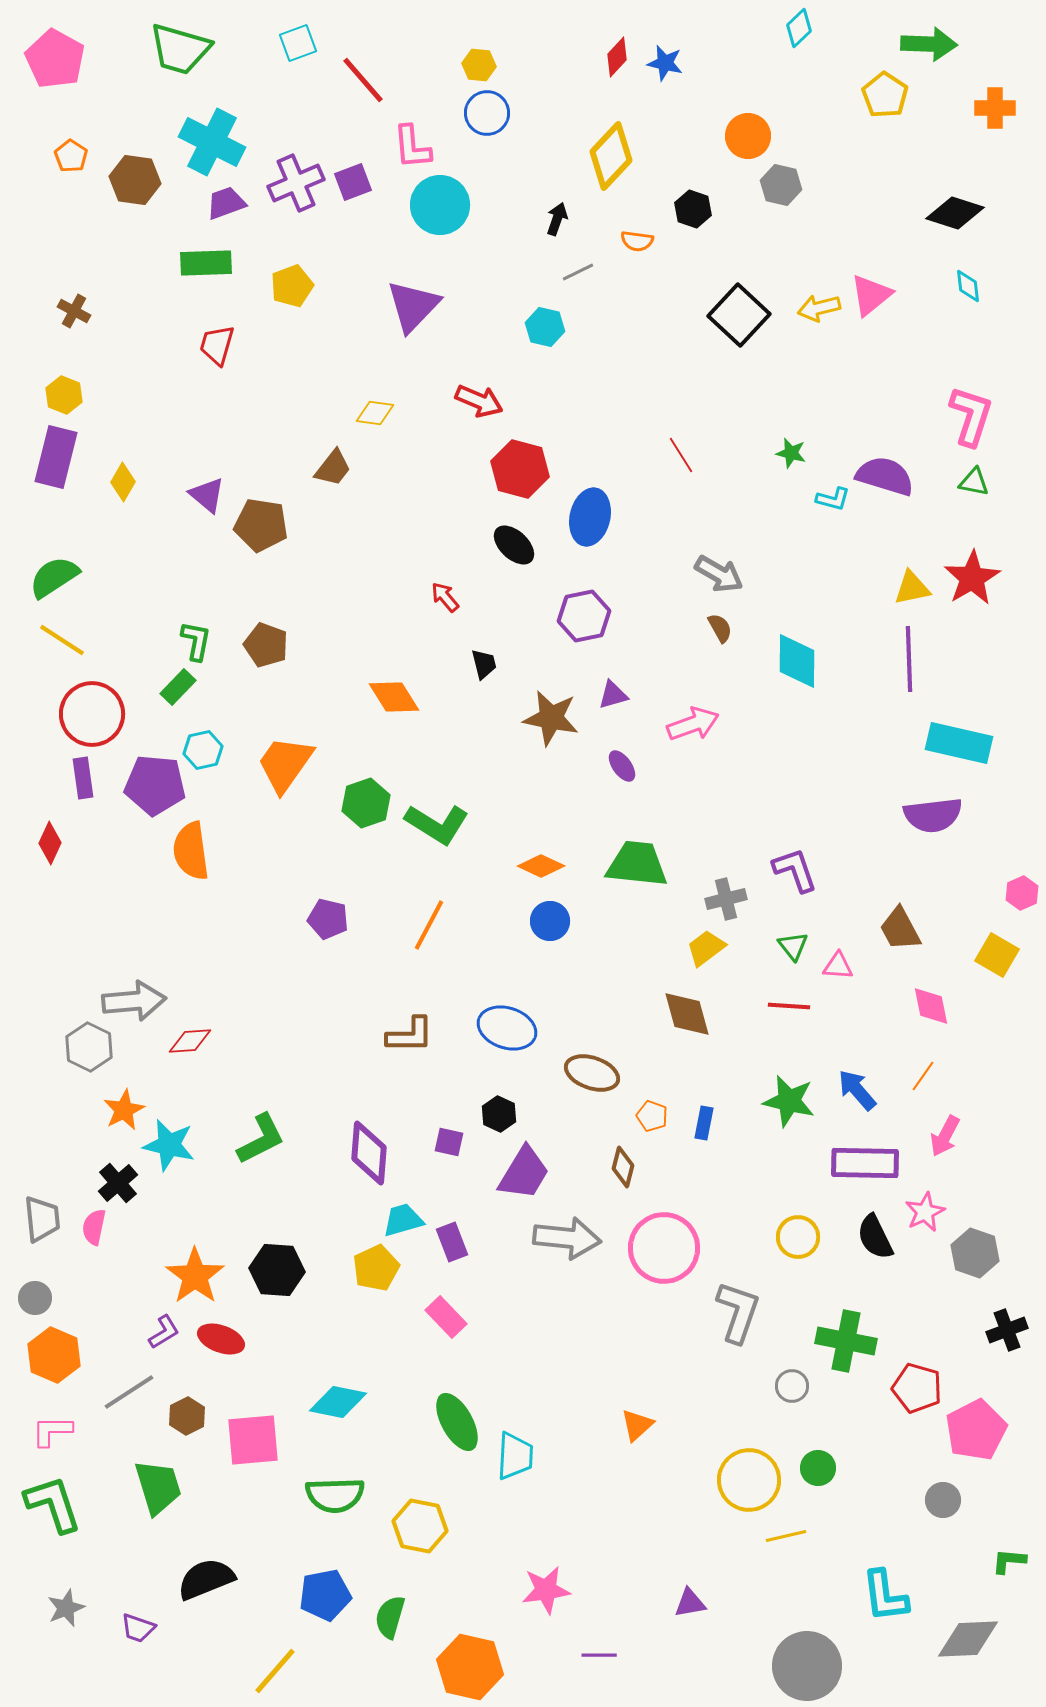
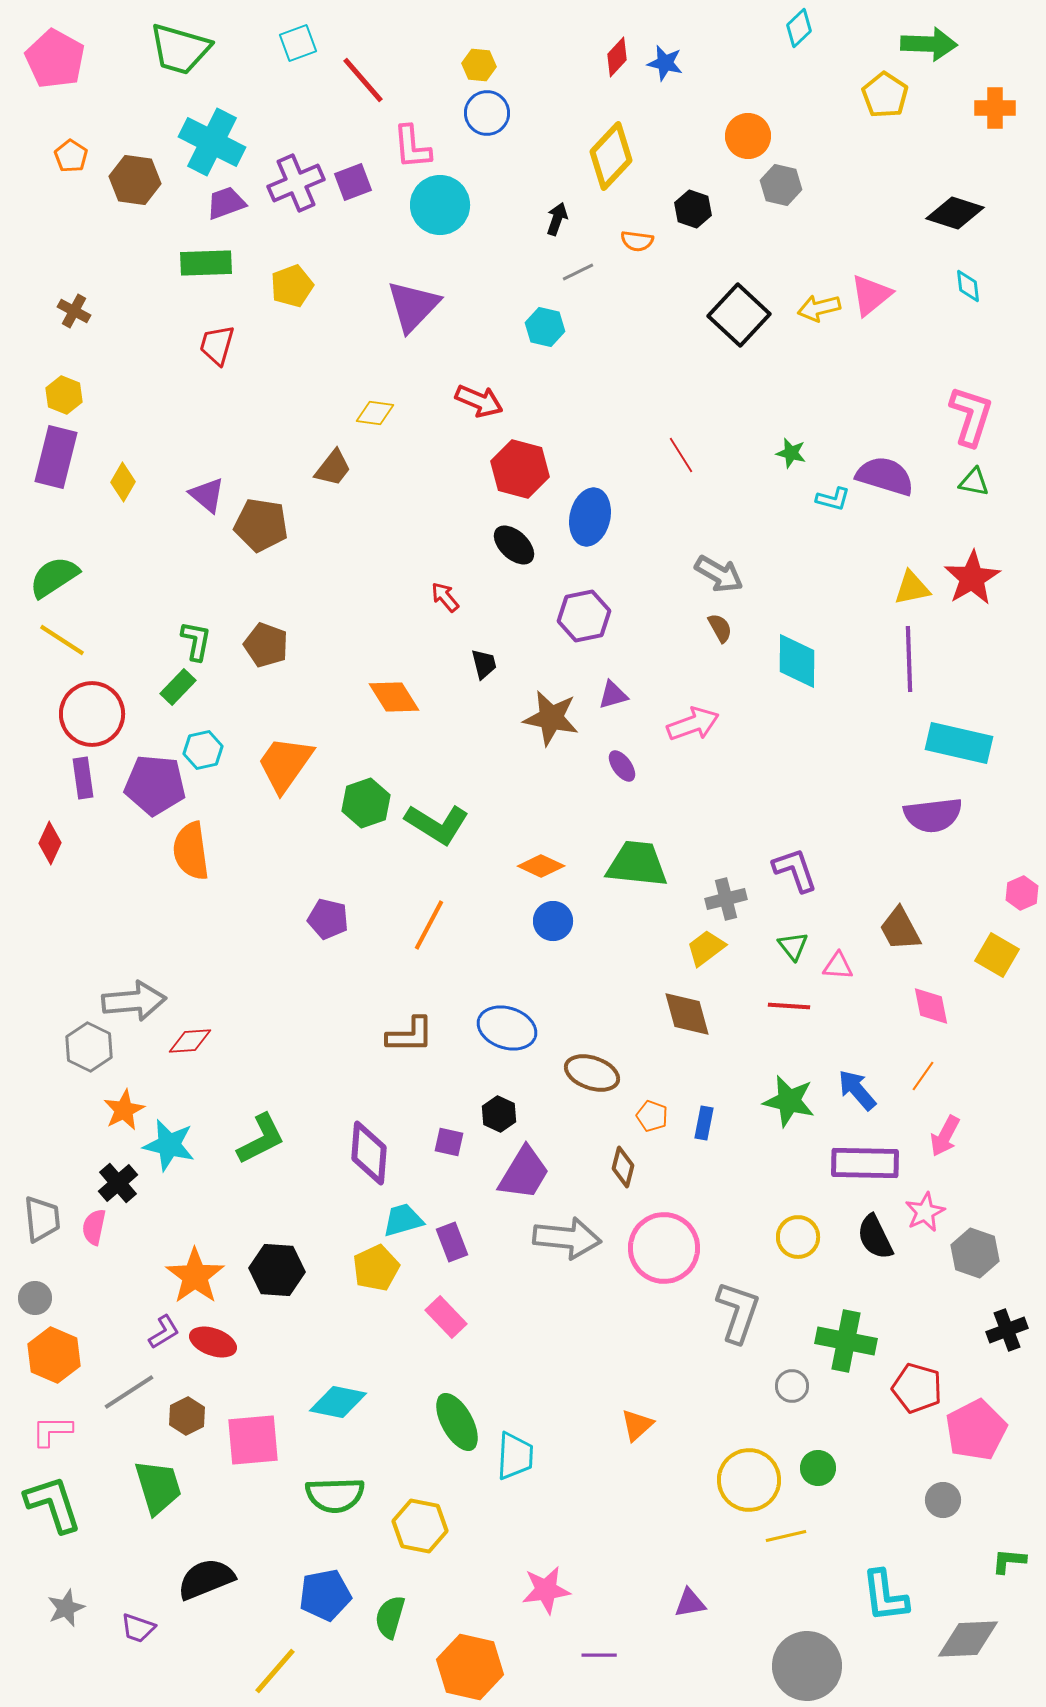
blue circle at (550, 921): moved 3 px right
red ellipse at (221, 1339): moved 8 px left, 3 px down
